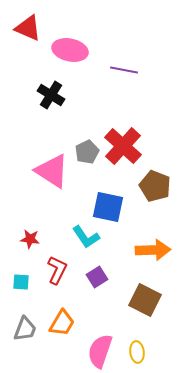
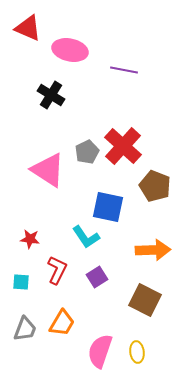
pink triangle: moved 4 px left, 1 px up
